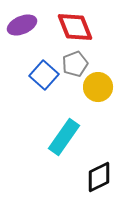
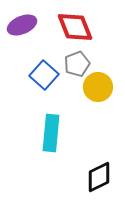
gray pentagon: moved 2 px right
cyan rectangle: moved 13 px left, 4 px up; rotated 30 degrees counterclockwise
